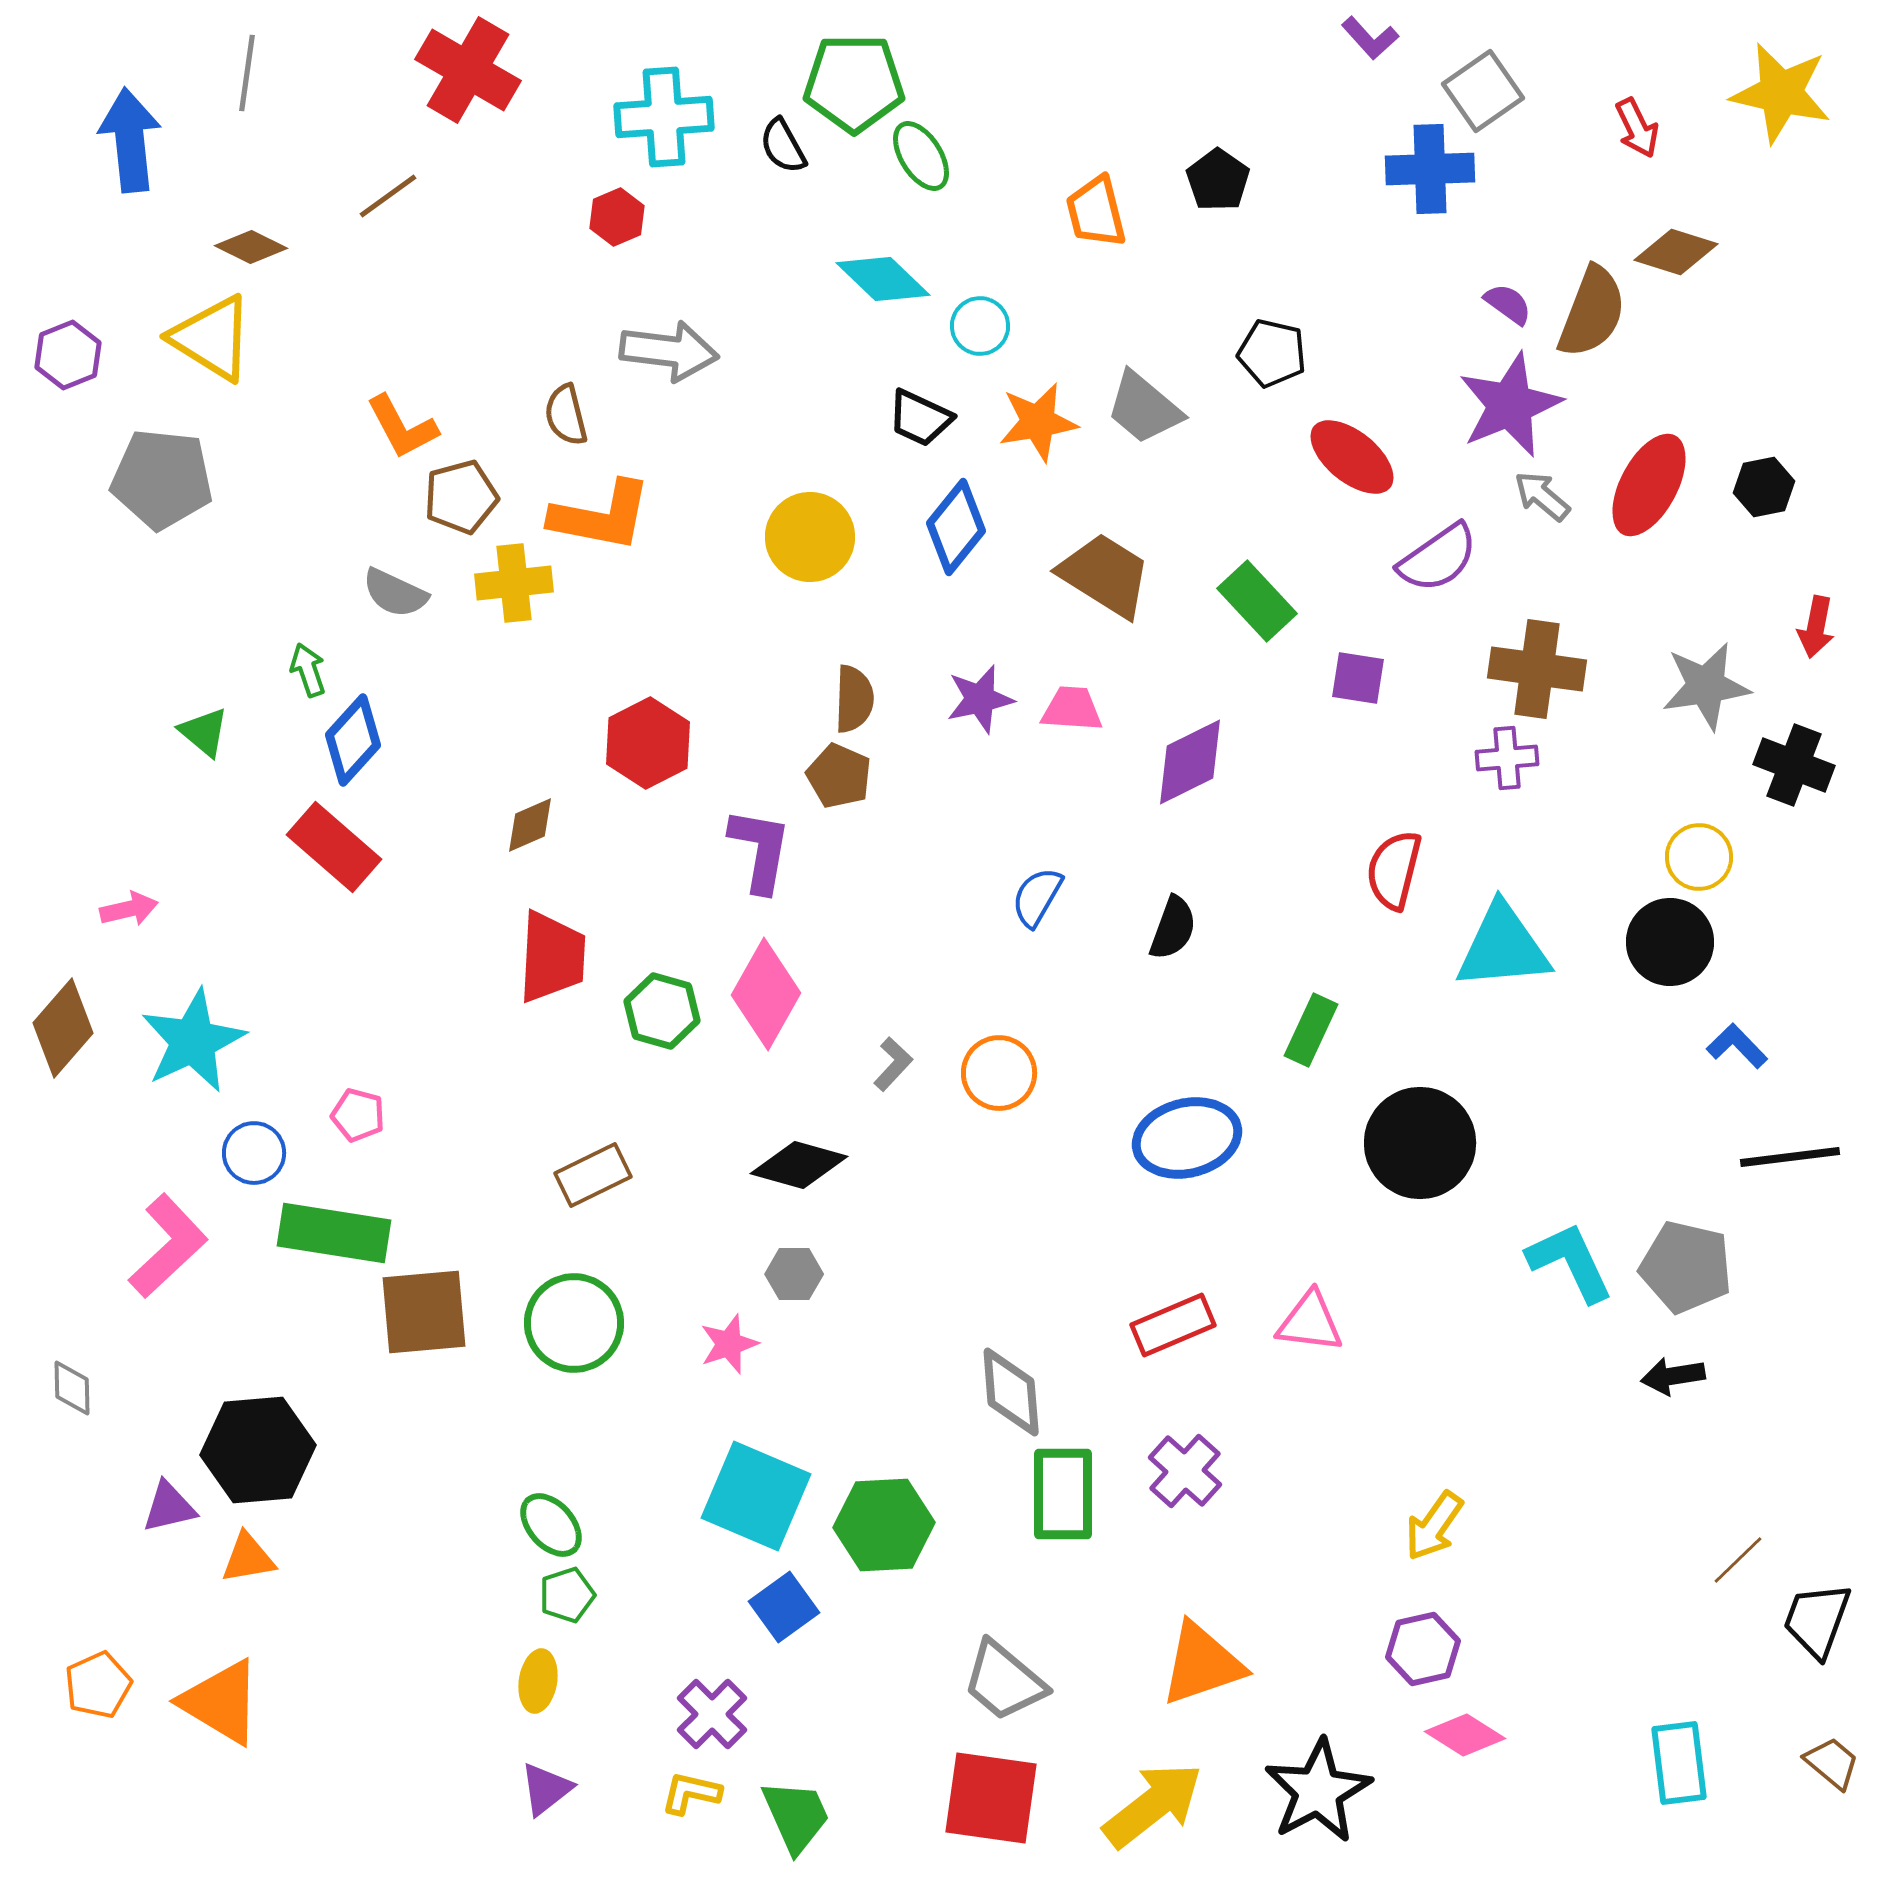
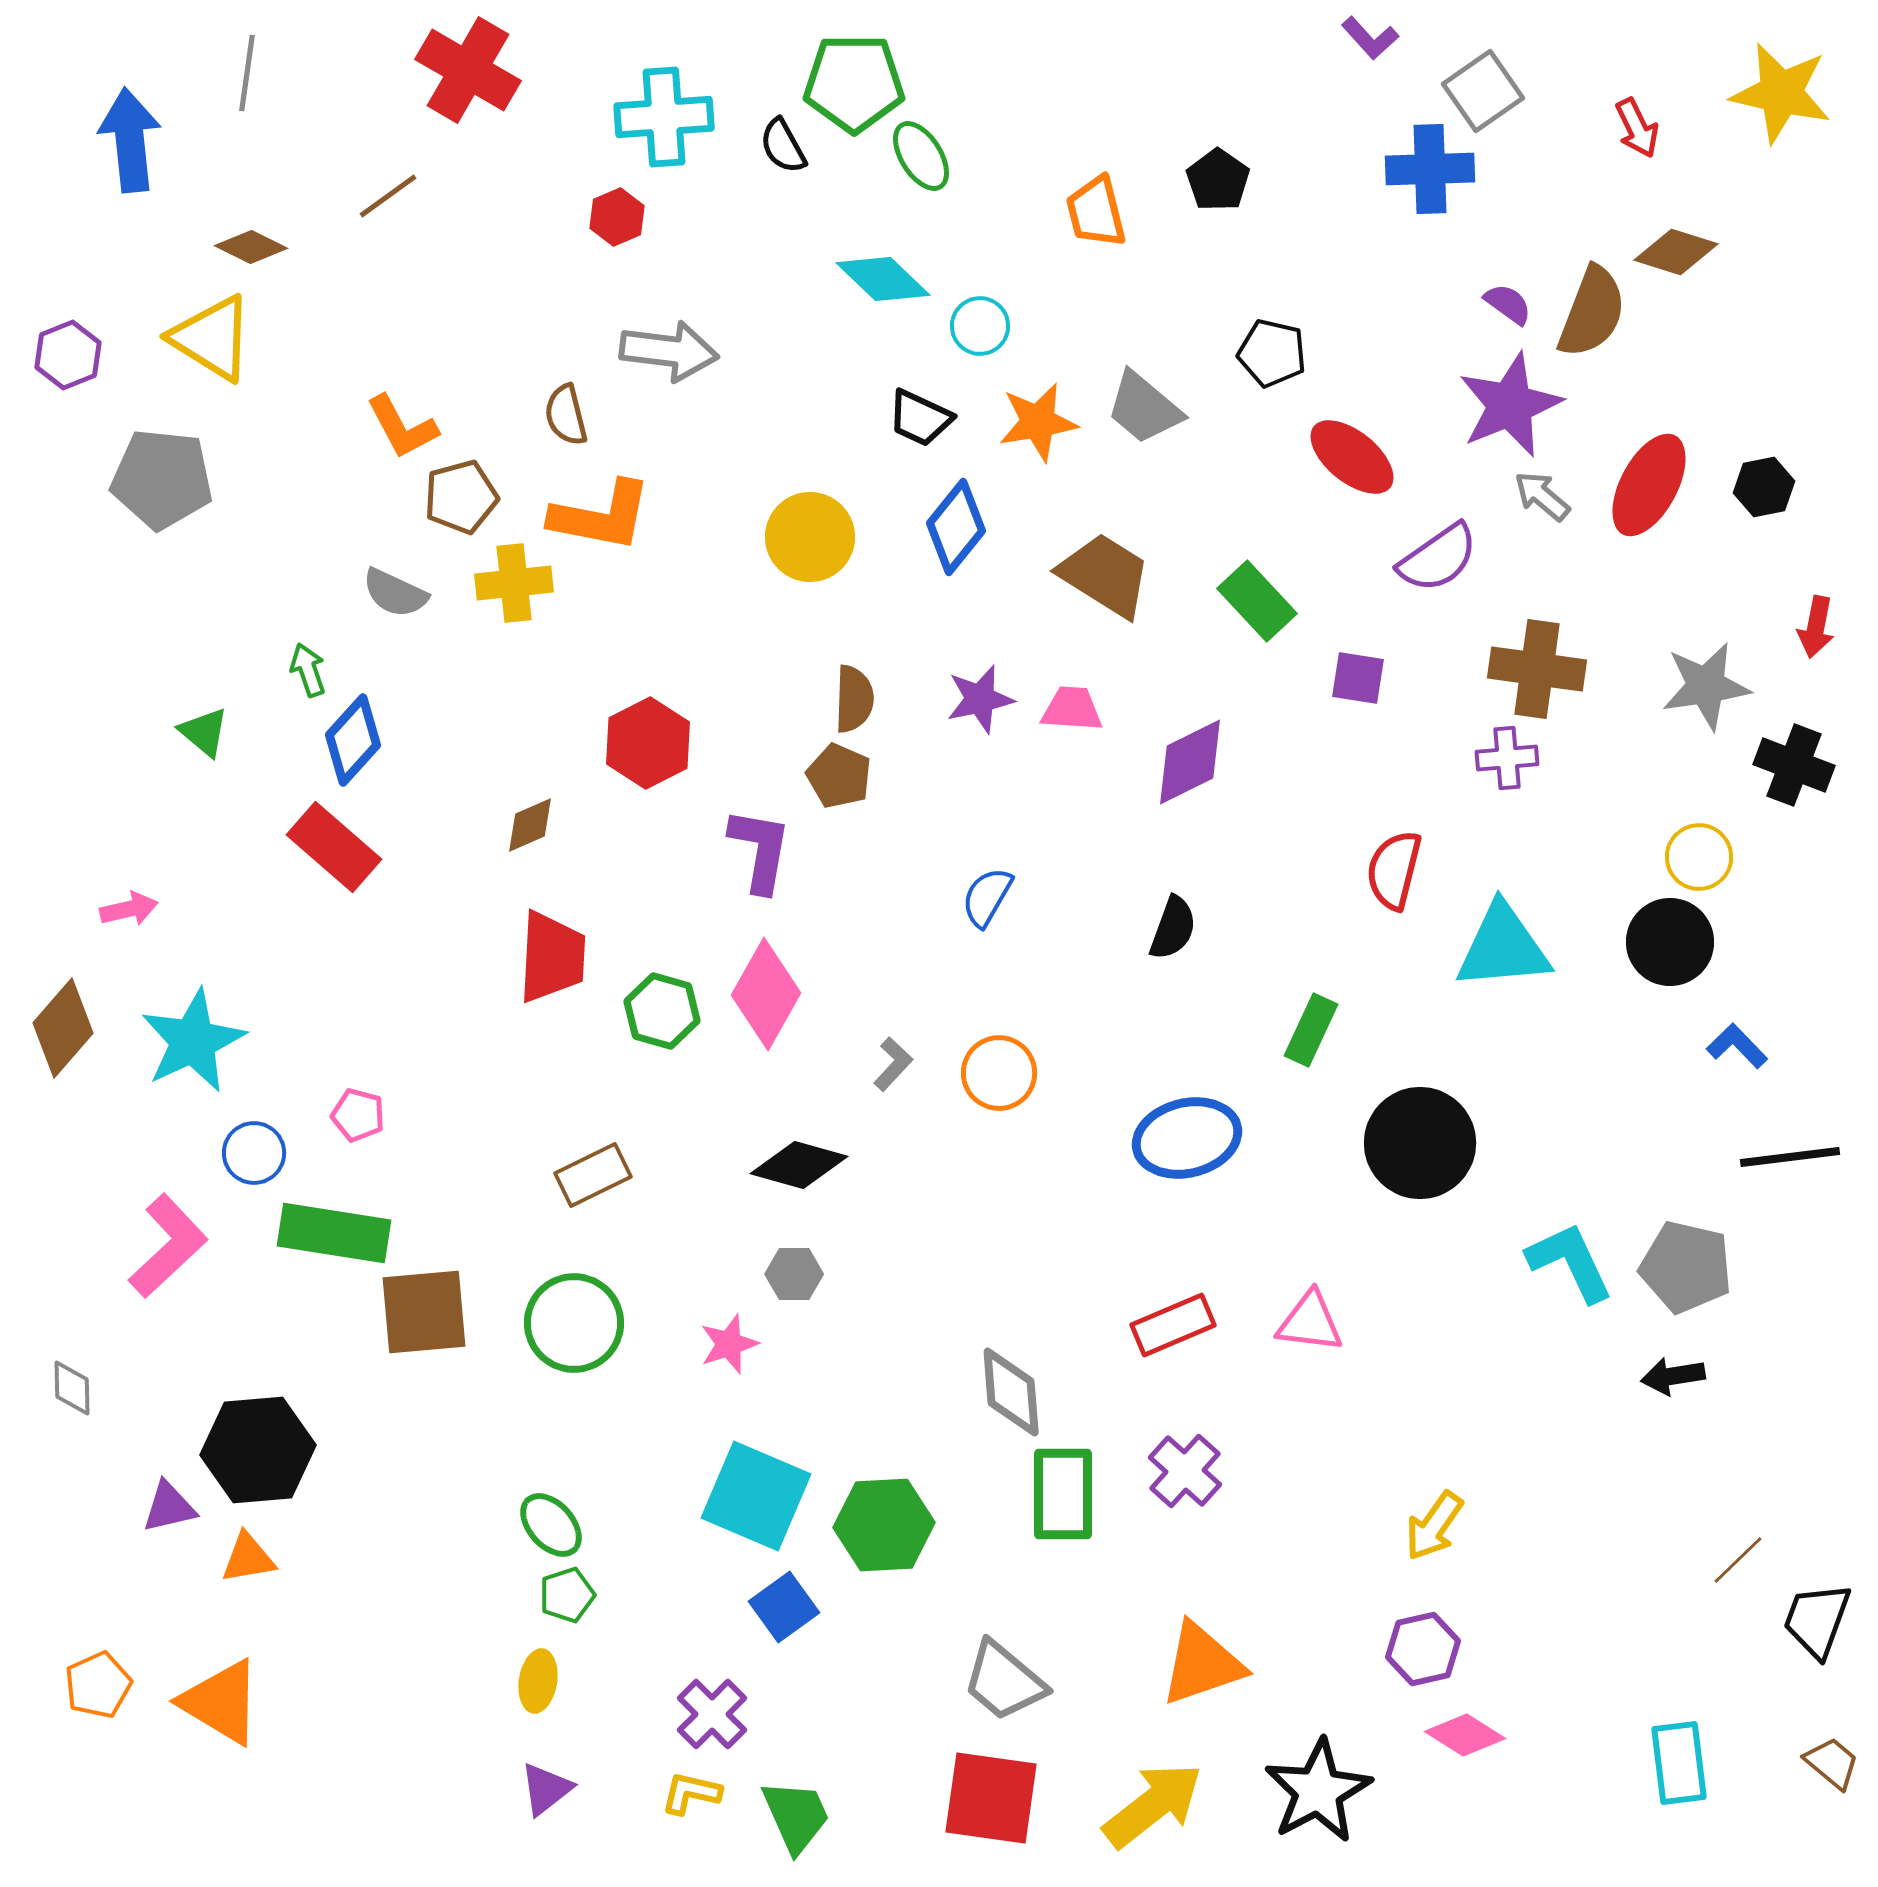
blue semicircle at (1037, 897): moved 50 px left
